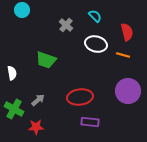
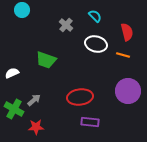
white semicircle: rotated 104 degrees counterclockwise
gray arrow: moved 4 px left
